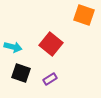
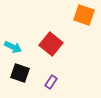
cyan arrow: rotated 12 degrees clockwise
black square: moved 1 px left
purple rectangle: moved 1 px right, 3 px down; rotated 24 degrees counterclockwise
